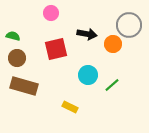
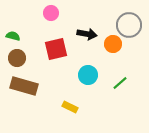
green line: moved 8 px right, 2 px up
